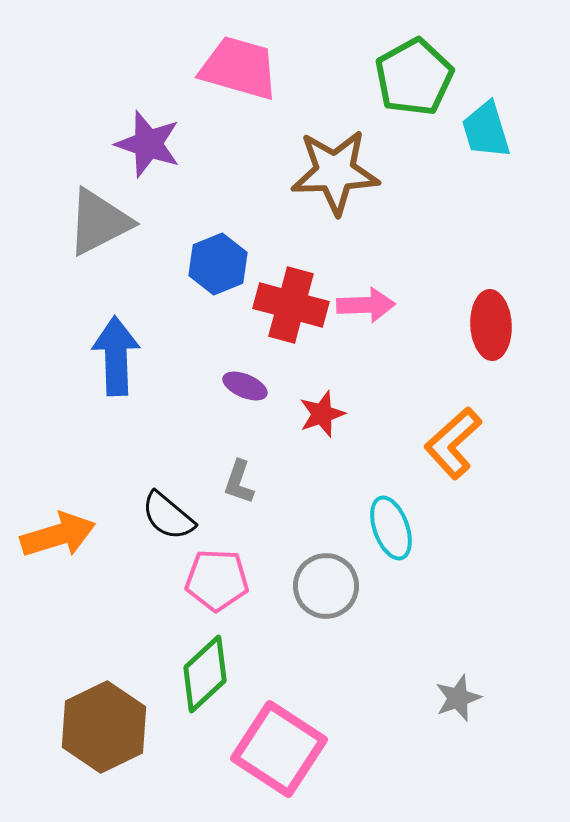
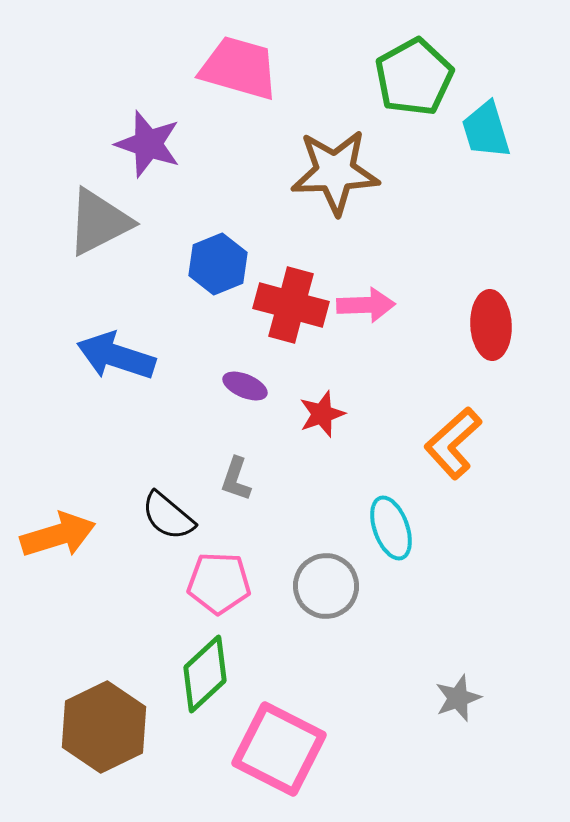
blue arrow: rotated 70 degrees counterclockwise
gray L-shape: moved 3 px left, 3 px up
pink pentagon: moved 2 px right, 3 px down
pink square: rotated 6 degrees counterclockwise
